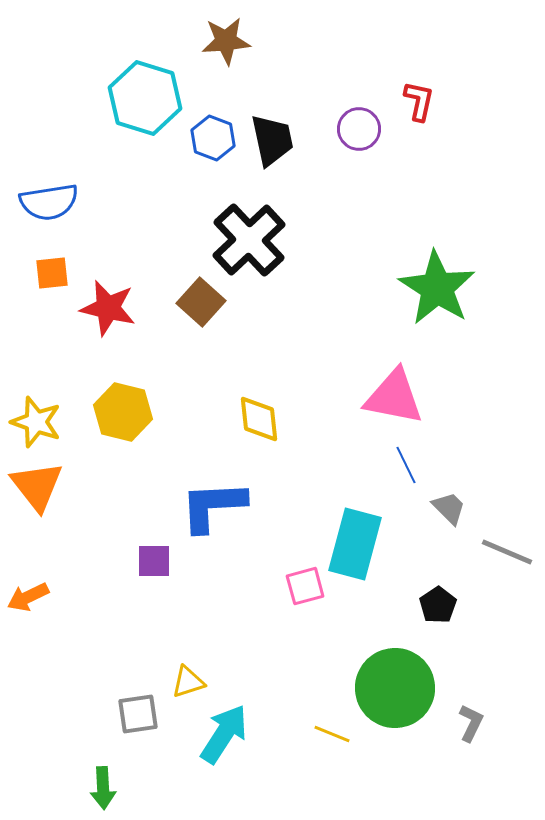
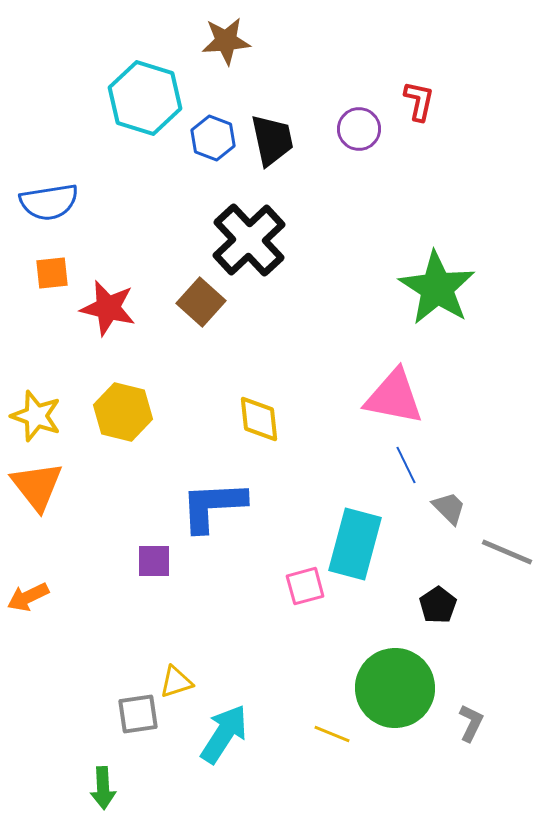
yellow star: moved 6 px up
yellow triangle: moved 12 px left
